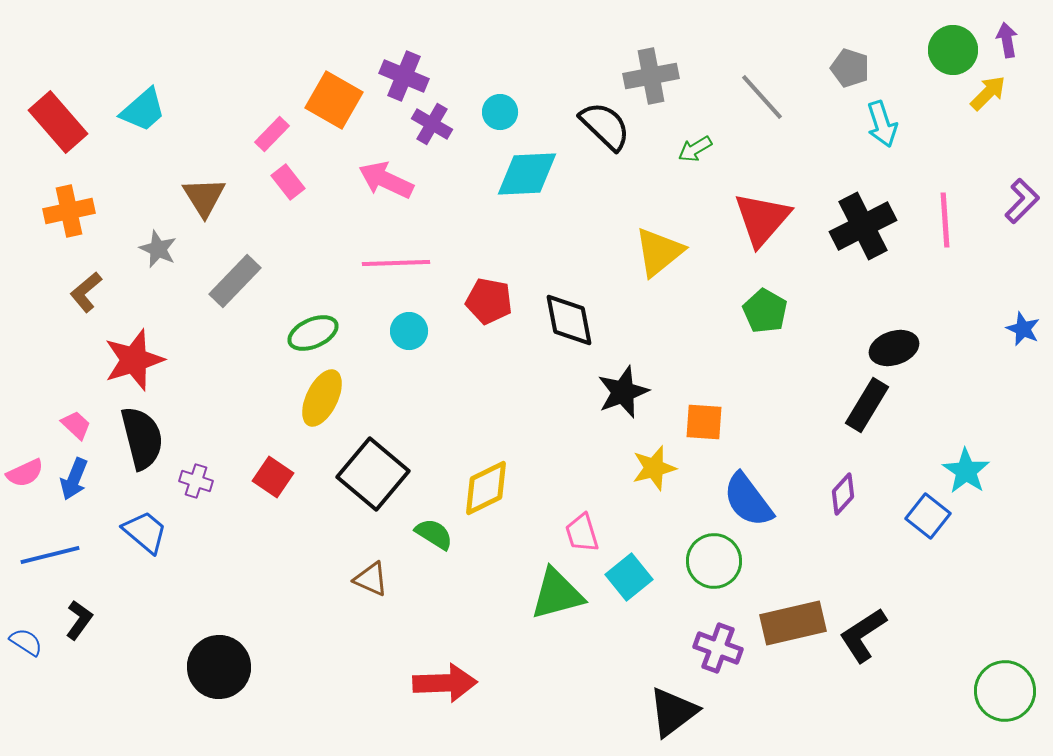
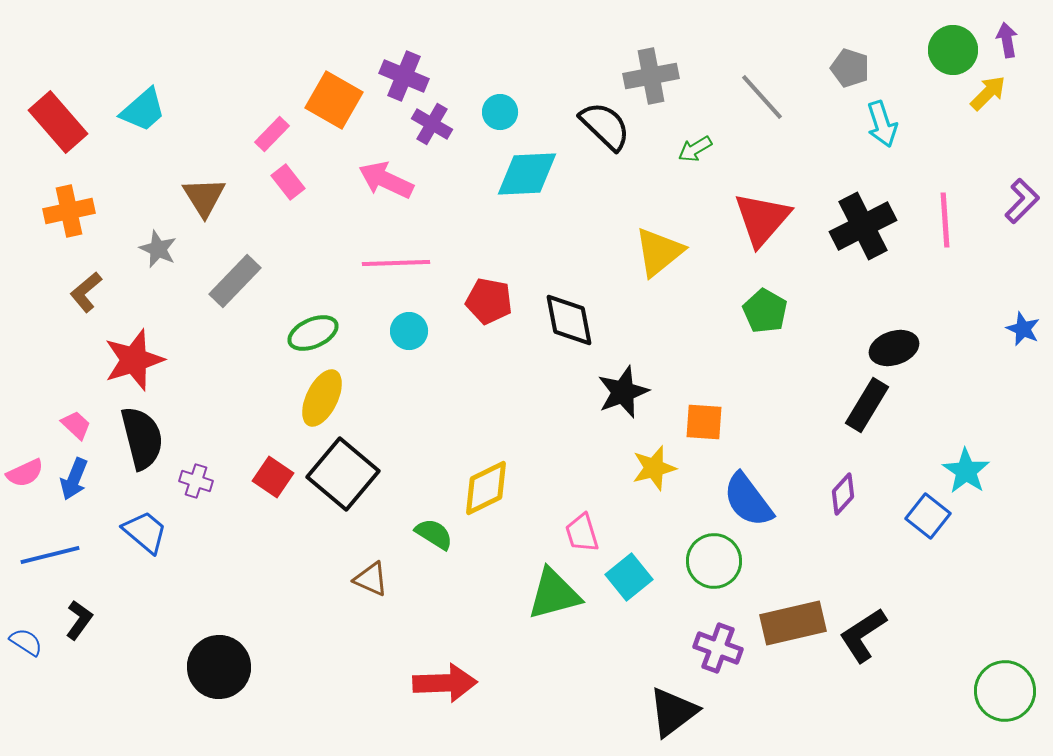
black square at (373, 474): moved 30 px left
green triangle at (557, 594): moved 3 px left
